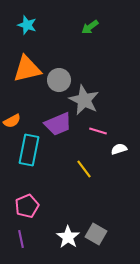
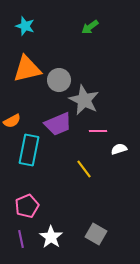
cyan star: moved 2 px left, 1 px down
pink line: rotated 18 degrees counterclockwise
white star: moved 17 px left
